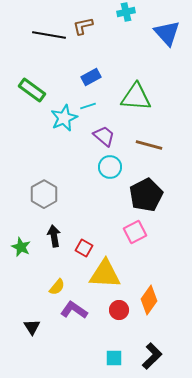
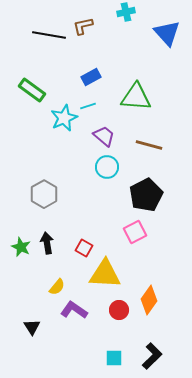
cyan circle: moved 3 px left
black arrow: moved 7 px left, 7 px down
